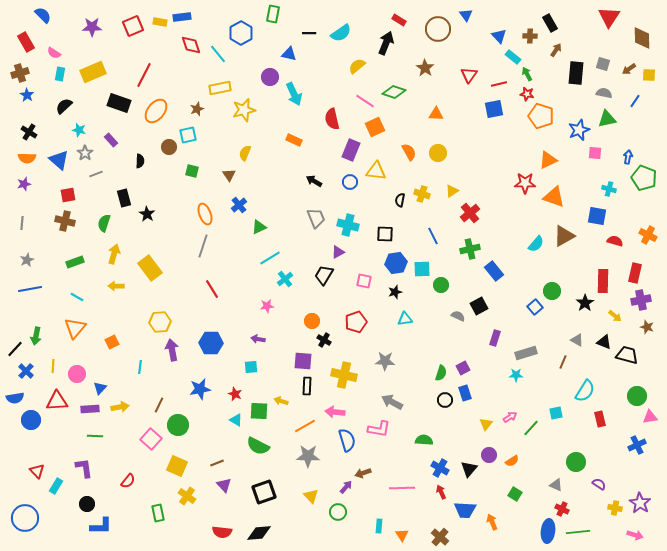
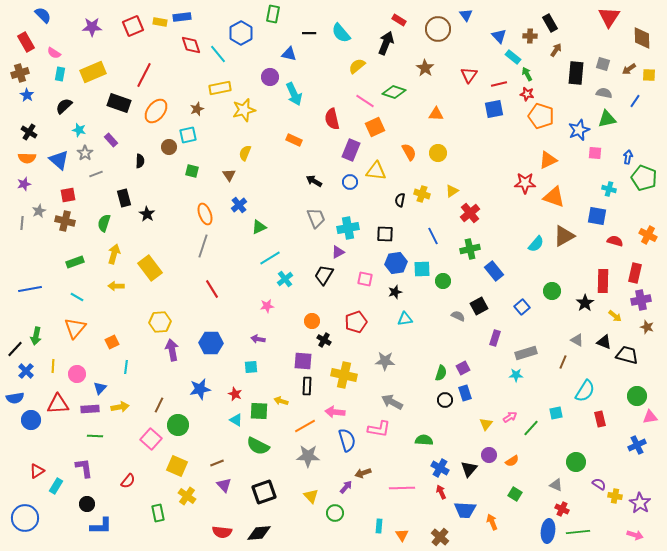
cyan semicircle at (341, 33): rotated 85 degrees clockwise
cyan cross at (348, 225): moved 3 px down; rotated 25 degrees counterclockwise
gray star at (27, 260): moved 12 px right, 49 px up
pink square at (364, 281): moved 1 px right, 2 px up
green circle at (441, 285): moved 2 px right, 4 px up
blue square at (535, 307): moved 13 px left
cyan line at (140, 367): moved 14 px left
red triangle at (57, 401): moved 1 px right, 3 px down
red triangle at (37, 471): rotated 42 degrees clockwise
yellow cross at (615, 508): moved 12 px up
green circle at (338, 512): moved 3 px left, 1 px down
